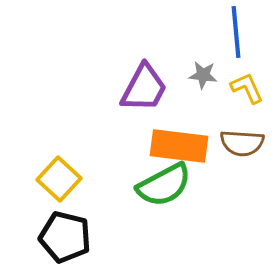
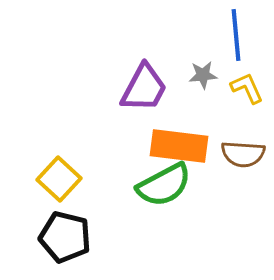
blue line: moved 3 px down
gray star: rotated 12 degrees counterclockwise
brown semicircle: moved 1 px right, 11 px down
